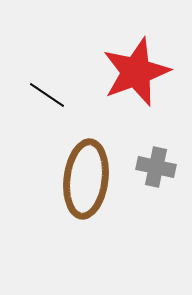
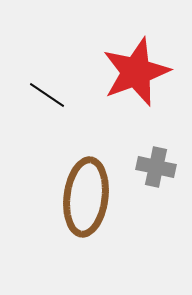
brown ellipse: moved 18 px down
